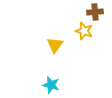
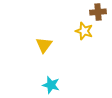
brown cross: moved 3 px right
yellow triangle: moved 11 px left
